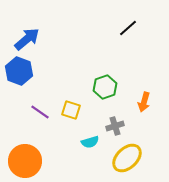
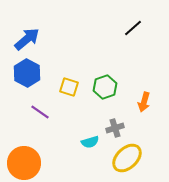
black line: moved 5 px right
blue hexagon: moved 8 px right, 2 px down; rotated 8 degrees clockwise
yellow square: moved 2 px left, 23 px up
gray cross: moved 2 px down
orange circle: moved 1 px left, 2 px down
